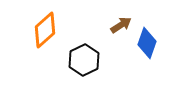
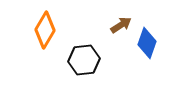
orange diamond: rotated 18 degrees counterclockwise
black hexagon: rotated 20 degrees clockwise
